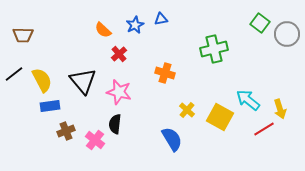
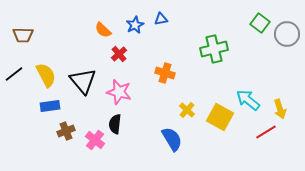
yellow semicircle: moved 4 px right, 5 px up
red line: moved 2 px right, 3 px down
